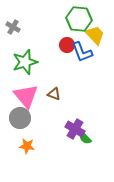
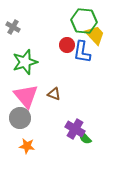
green hexagon: moved 5 px right, 2 px down
blue L-shape: rotated 30 degrees clockwise
